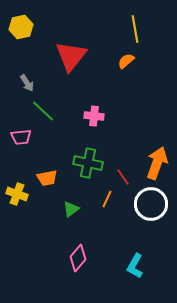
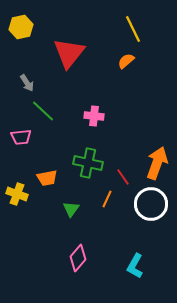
yellow line: moved 2 px left; rotated 16 degrees counterclockwise
red triangle: moved 2 px left, 3 px up
green triangle: rotated 18 degrees counterclockwise
